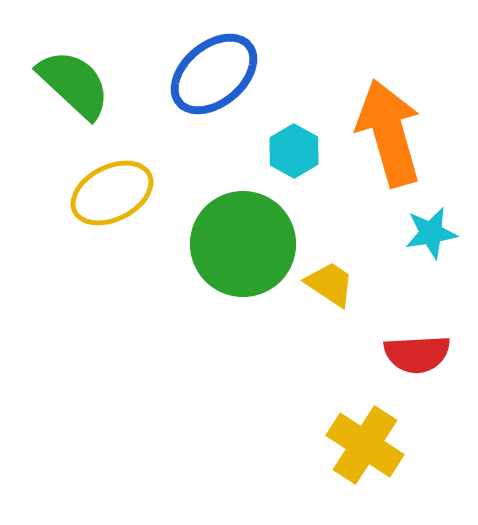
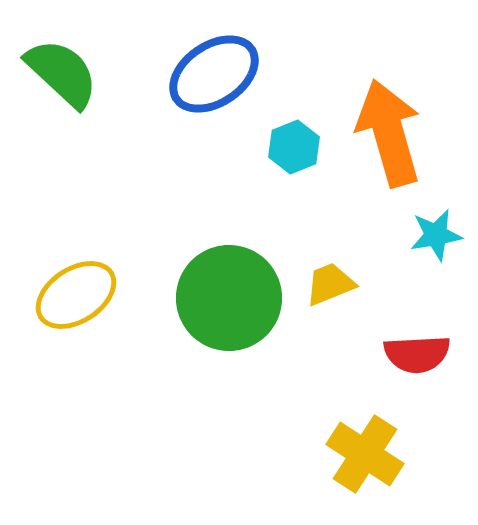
blue ellipse: rotated 6 degrees clockwise
green semicircle: moved 12 px left, 11 px up
cyan hexagon: moved 4 px up; rotated 9 degrees clockwise
yellow ellipse: moved 36 px left, 102 px down; rotated 6 degrees counterclockwise
cyan star: moved 5 px right, 2 px down
green circle: moved 14 px left, 54 px down
yellow trapezoid: rotated 56 degrees counterclockwise
yellow cross: moved 9 px down
